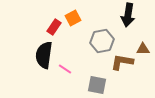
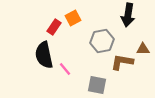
black semicircle: rotated 20 degrees counterclockwise
pink line: rotated 16 degrees clockwise
